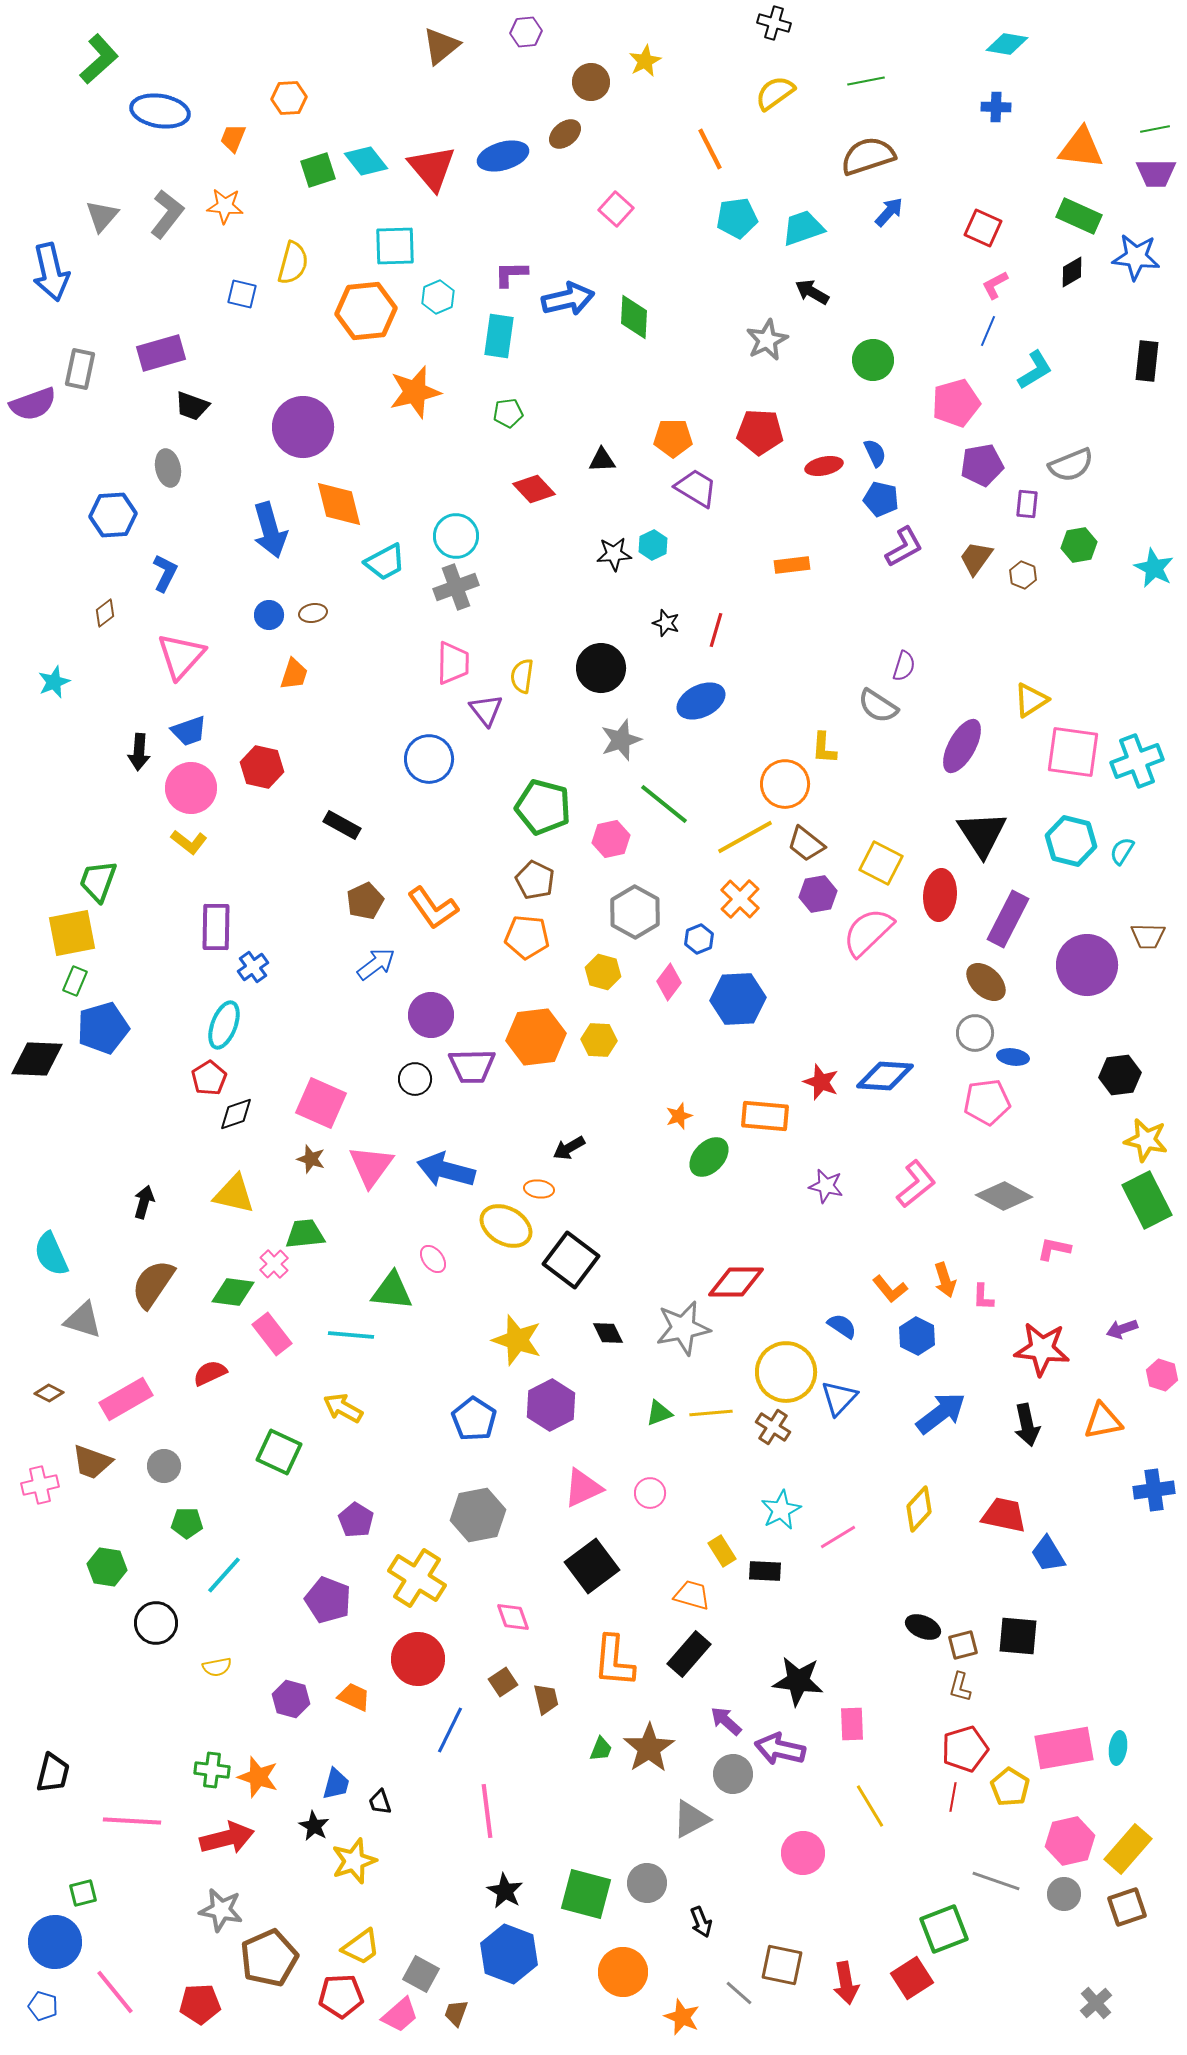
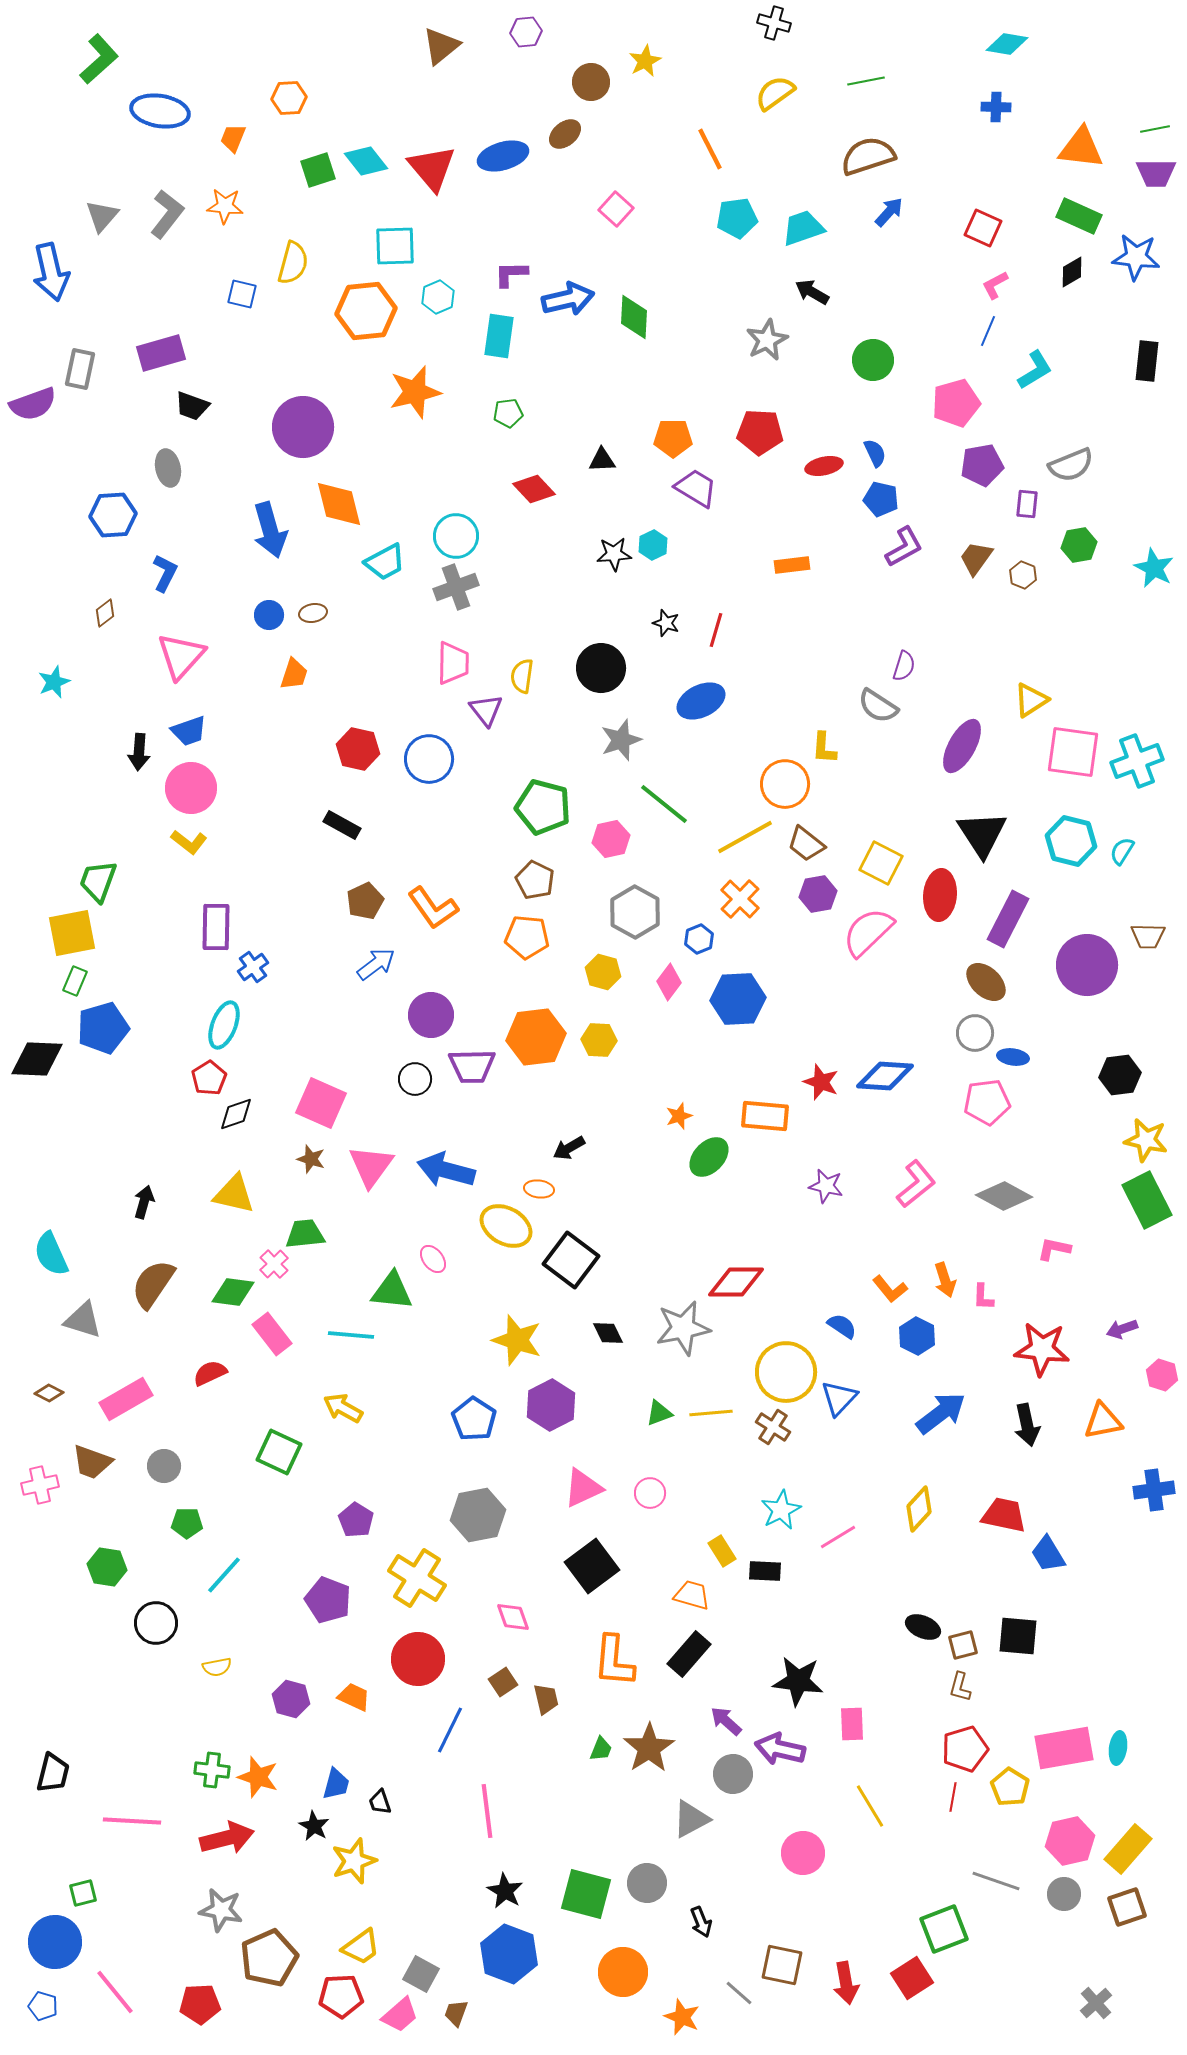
red hexagon at (262, 767): moved 96 px right, 18 px up
